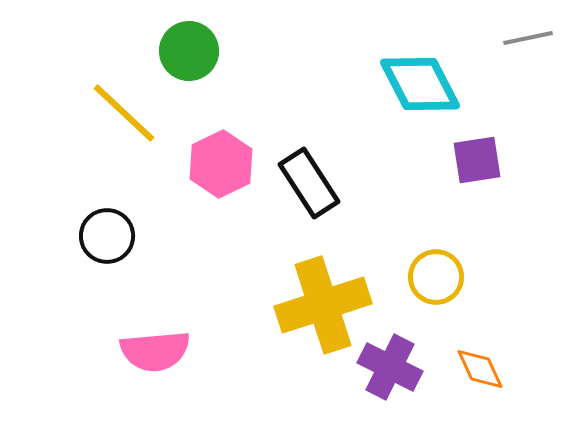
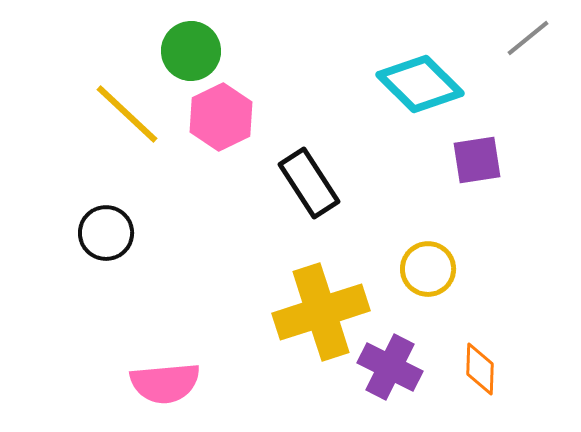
gray line: rotated 27 degrees counterclockwise
green circle: moved 2 px right
cyan diamond: rotated 18 degrees counterclockwise
yellow line: moved 3 px right, 1 px down
pink hexagon: moved 47 px up
black circle: moved 1 px left, 3 px up
yellow circle: moved 8 px left, 8 px up
yellow cross: moved 2 px left, 7 px down
pink semicircle: moved 10 px right, 32 px down
orange diamond: rotated 26 degrees clockwise
